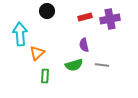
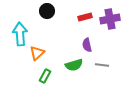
purple semicircle: moved 3 px right
green rectangle: rotated 24 degrees clockwise
